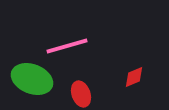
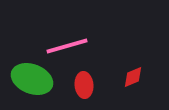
red diamond: moved 1 px left
red ellipse: moved 3 px right, 9 px up; rotated 15 degrees clockwise
